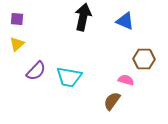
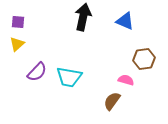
purple square: moved 1 px right, 3 px down
brown hexagon: rotated 10 degrees counterclockwise
purple semicircle: moved 1 px right, 1 px down
